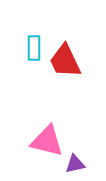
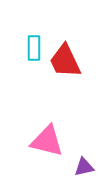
purple triangle: moved 9 px right, 3 px down
